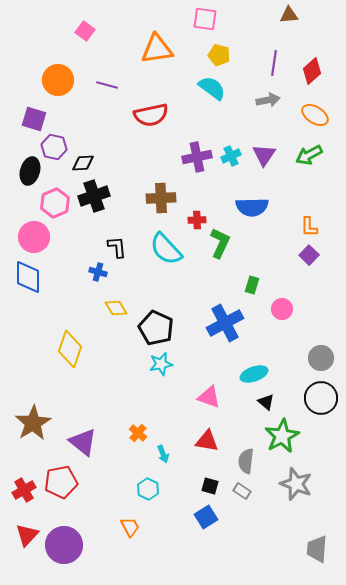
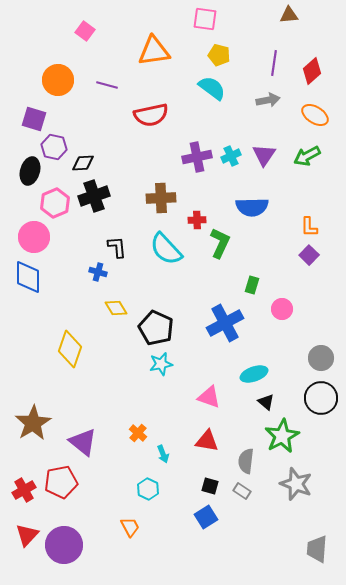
orange triangle at (157, 49): moved 3 px left, 2 px down
green arrow at (309, 155): moved 2 px left, 1 px down
